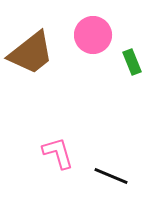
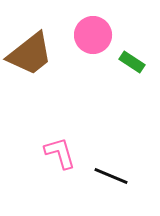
brown trapezoid: moved 1 px left, 1 px down
green rectangle: rotated 35 degrees counterclockwise
pink L-shape: moved 2 px right
